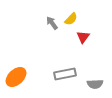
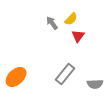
red triangle: moved 5 px left, 1 px up
gray rectangle: rotated 40 degrees counterclockwise
